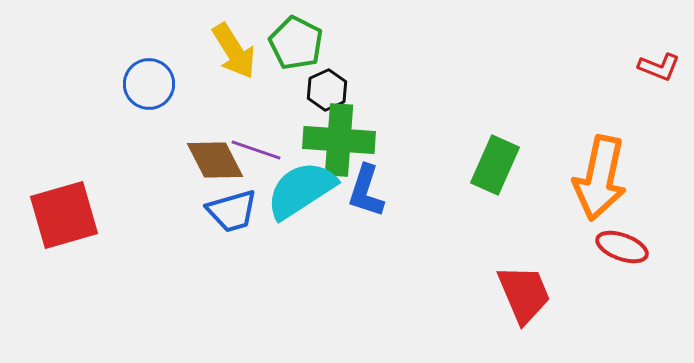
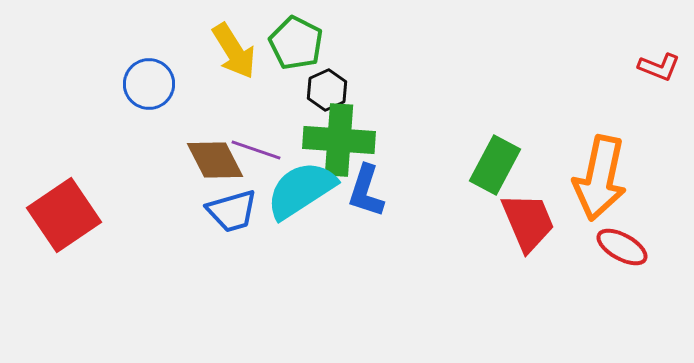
green rectangle: rotated 4 degrees clockwise
red square: rotated 18 degrees counterclockwise
red ellipse: rotated 9 degrees clockwise
red trapezoid: moved 4 px right, 72 px up
